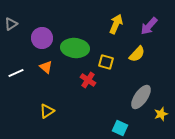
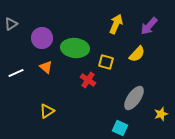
gray ellipse: moved 7 px left, 1 px down
